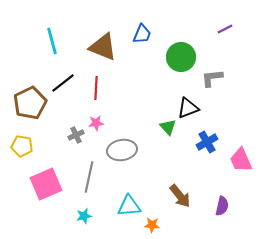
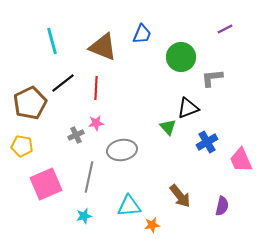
orange star: rotated 14 degrees counterclockwise
